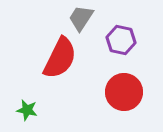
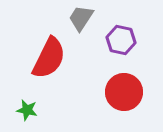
red semicircle: moved 11 px left
